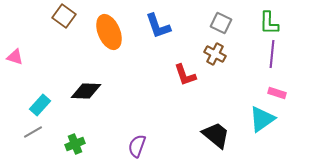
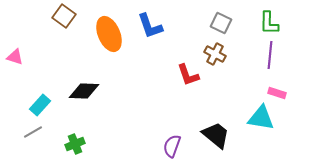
blue L-shape: moved 8 px left
orange ellipse: moved 2 px down
purple line: moved 2 px left, 1 px down
red L-shape: moved 3 px right
black diamond: moved 2 px left
cyan triangle: moved 1 px left, 1 px up; rotated 44 degrees clockwise
purple semicircle: moved 35 px right
